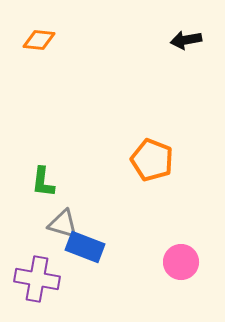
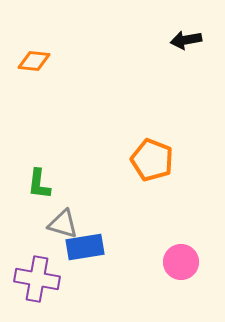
orange diamond: moved 5 px left, 21 px down
green L-shape: moved 4 px left, 2 px down
blue rectangle: rotated 30 degrees counterclockwise
